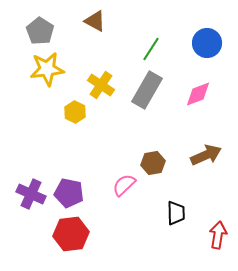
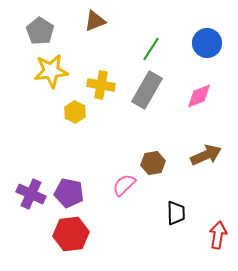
brown triangle: rotated 50 degrees counterclockwise
yellow star: moved 4 px right, 2 px down
yellow cross: rotated 24 degrees counterclockwise
pink diamond: moved 1 px right, 2 px down
